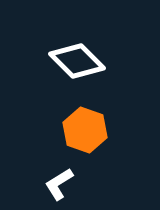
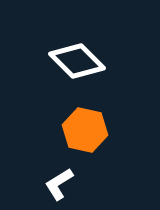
orange hexagon: rotated 6 degrees counterclockwise
